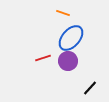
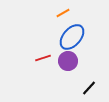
orange line: rotated 48 degrees counterclockwise
blue ellipse: moved 1 px right, 1 px up
black line: moved 1 px left
